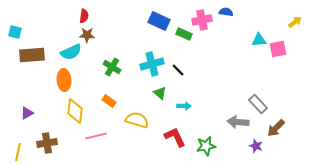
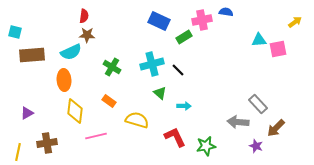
green rectangle: moved 3 px down; rotated 56 degrees counterclockwise
